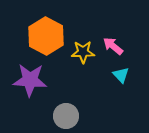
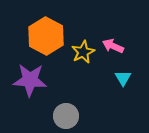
pink arrow: rotated 15 degrees counterclockwise
yellow star: rotated 25 degrees counterclockwise
cyan triangle: moved 2 px right, 3 px down; rotated 12 degrees clockwise
